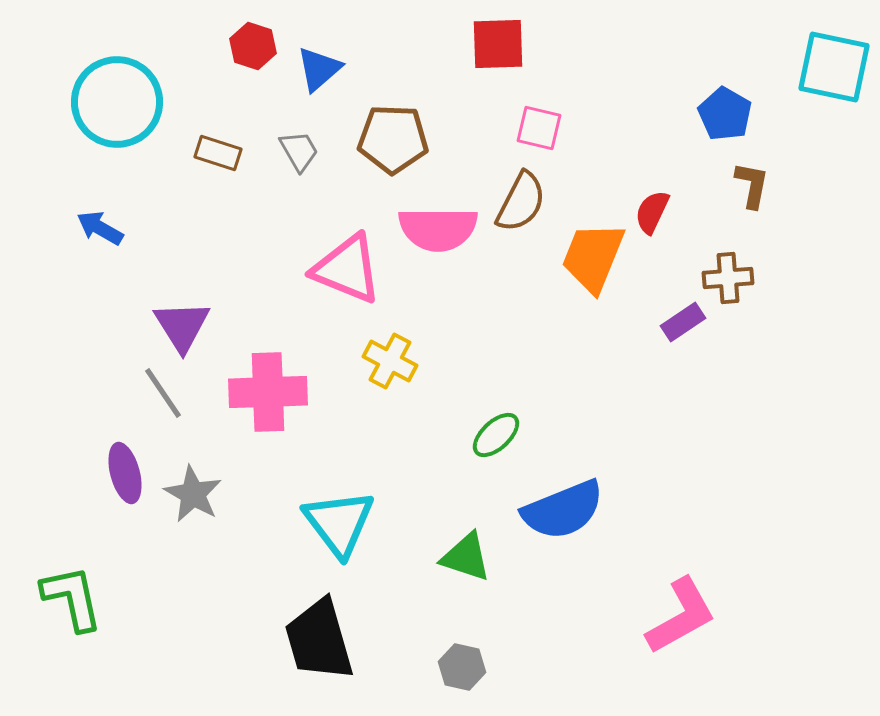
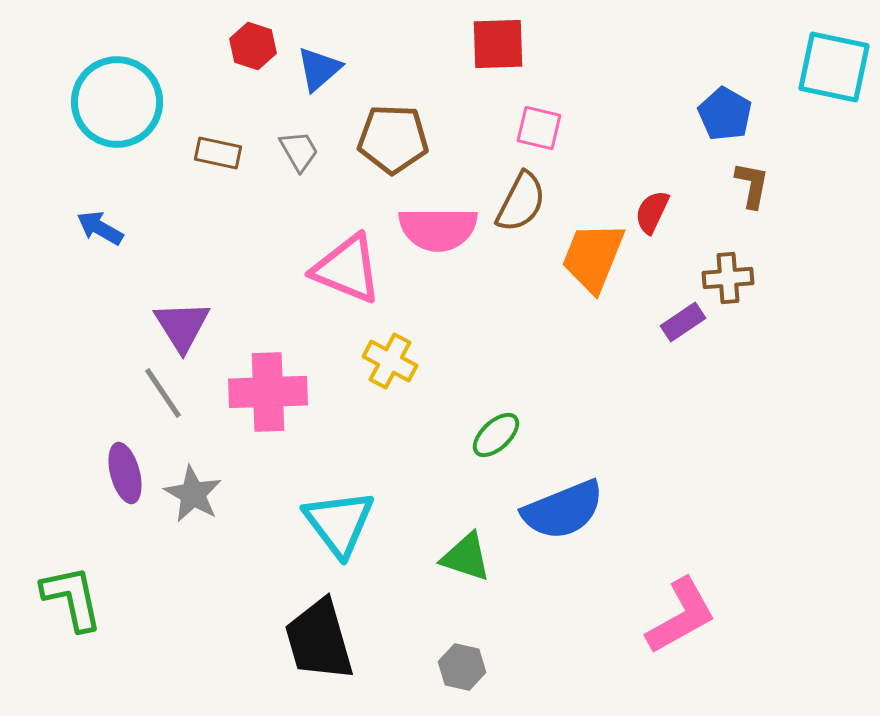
brown rectangle: rotated 6 degrees counterclockwise
